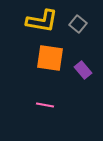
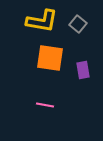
purple rectangle: rotated 30 degrees clockwise
